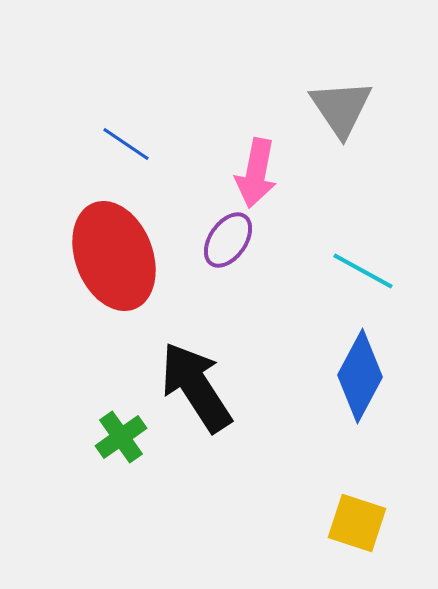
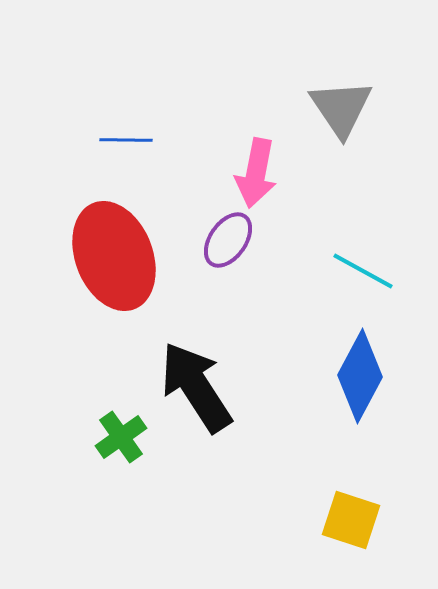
blue line: moved 4 px up; rotated 33 degrees counterclockwise
yellow square: moved 6 px left, 3 px up
